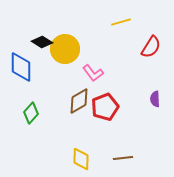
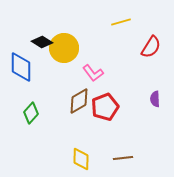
yellow circle: moved 1 px left, 1 px up
